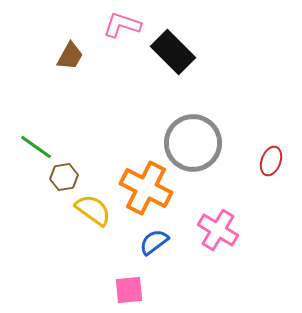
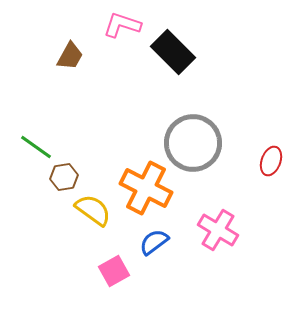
pink square: moved 15 px left, 19 px up; rotated 24 degrees counterclockwise
